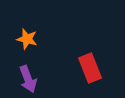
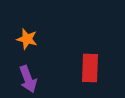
red rectangle: rotated 24 degrees clockwise
